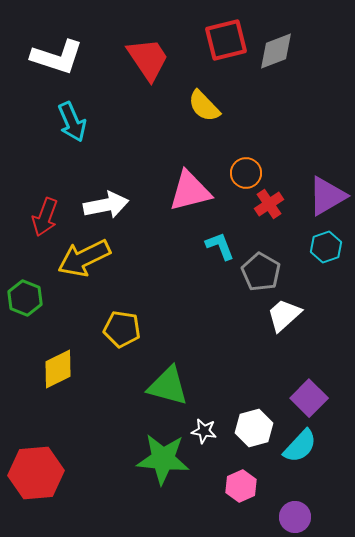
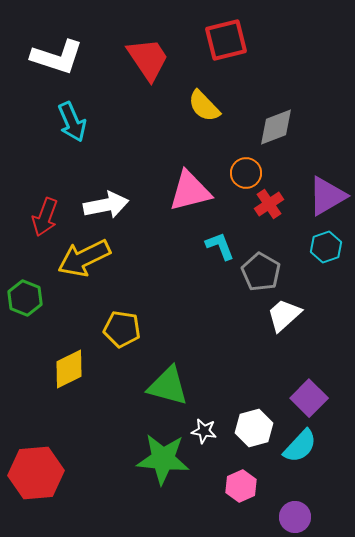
gray diamond: moved 76 px down
yellow diamond: moved 11 px right
